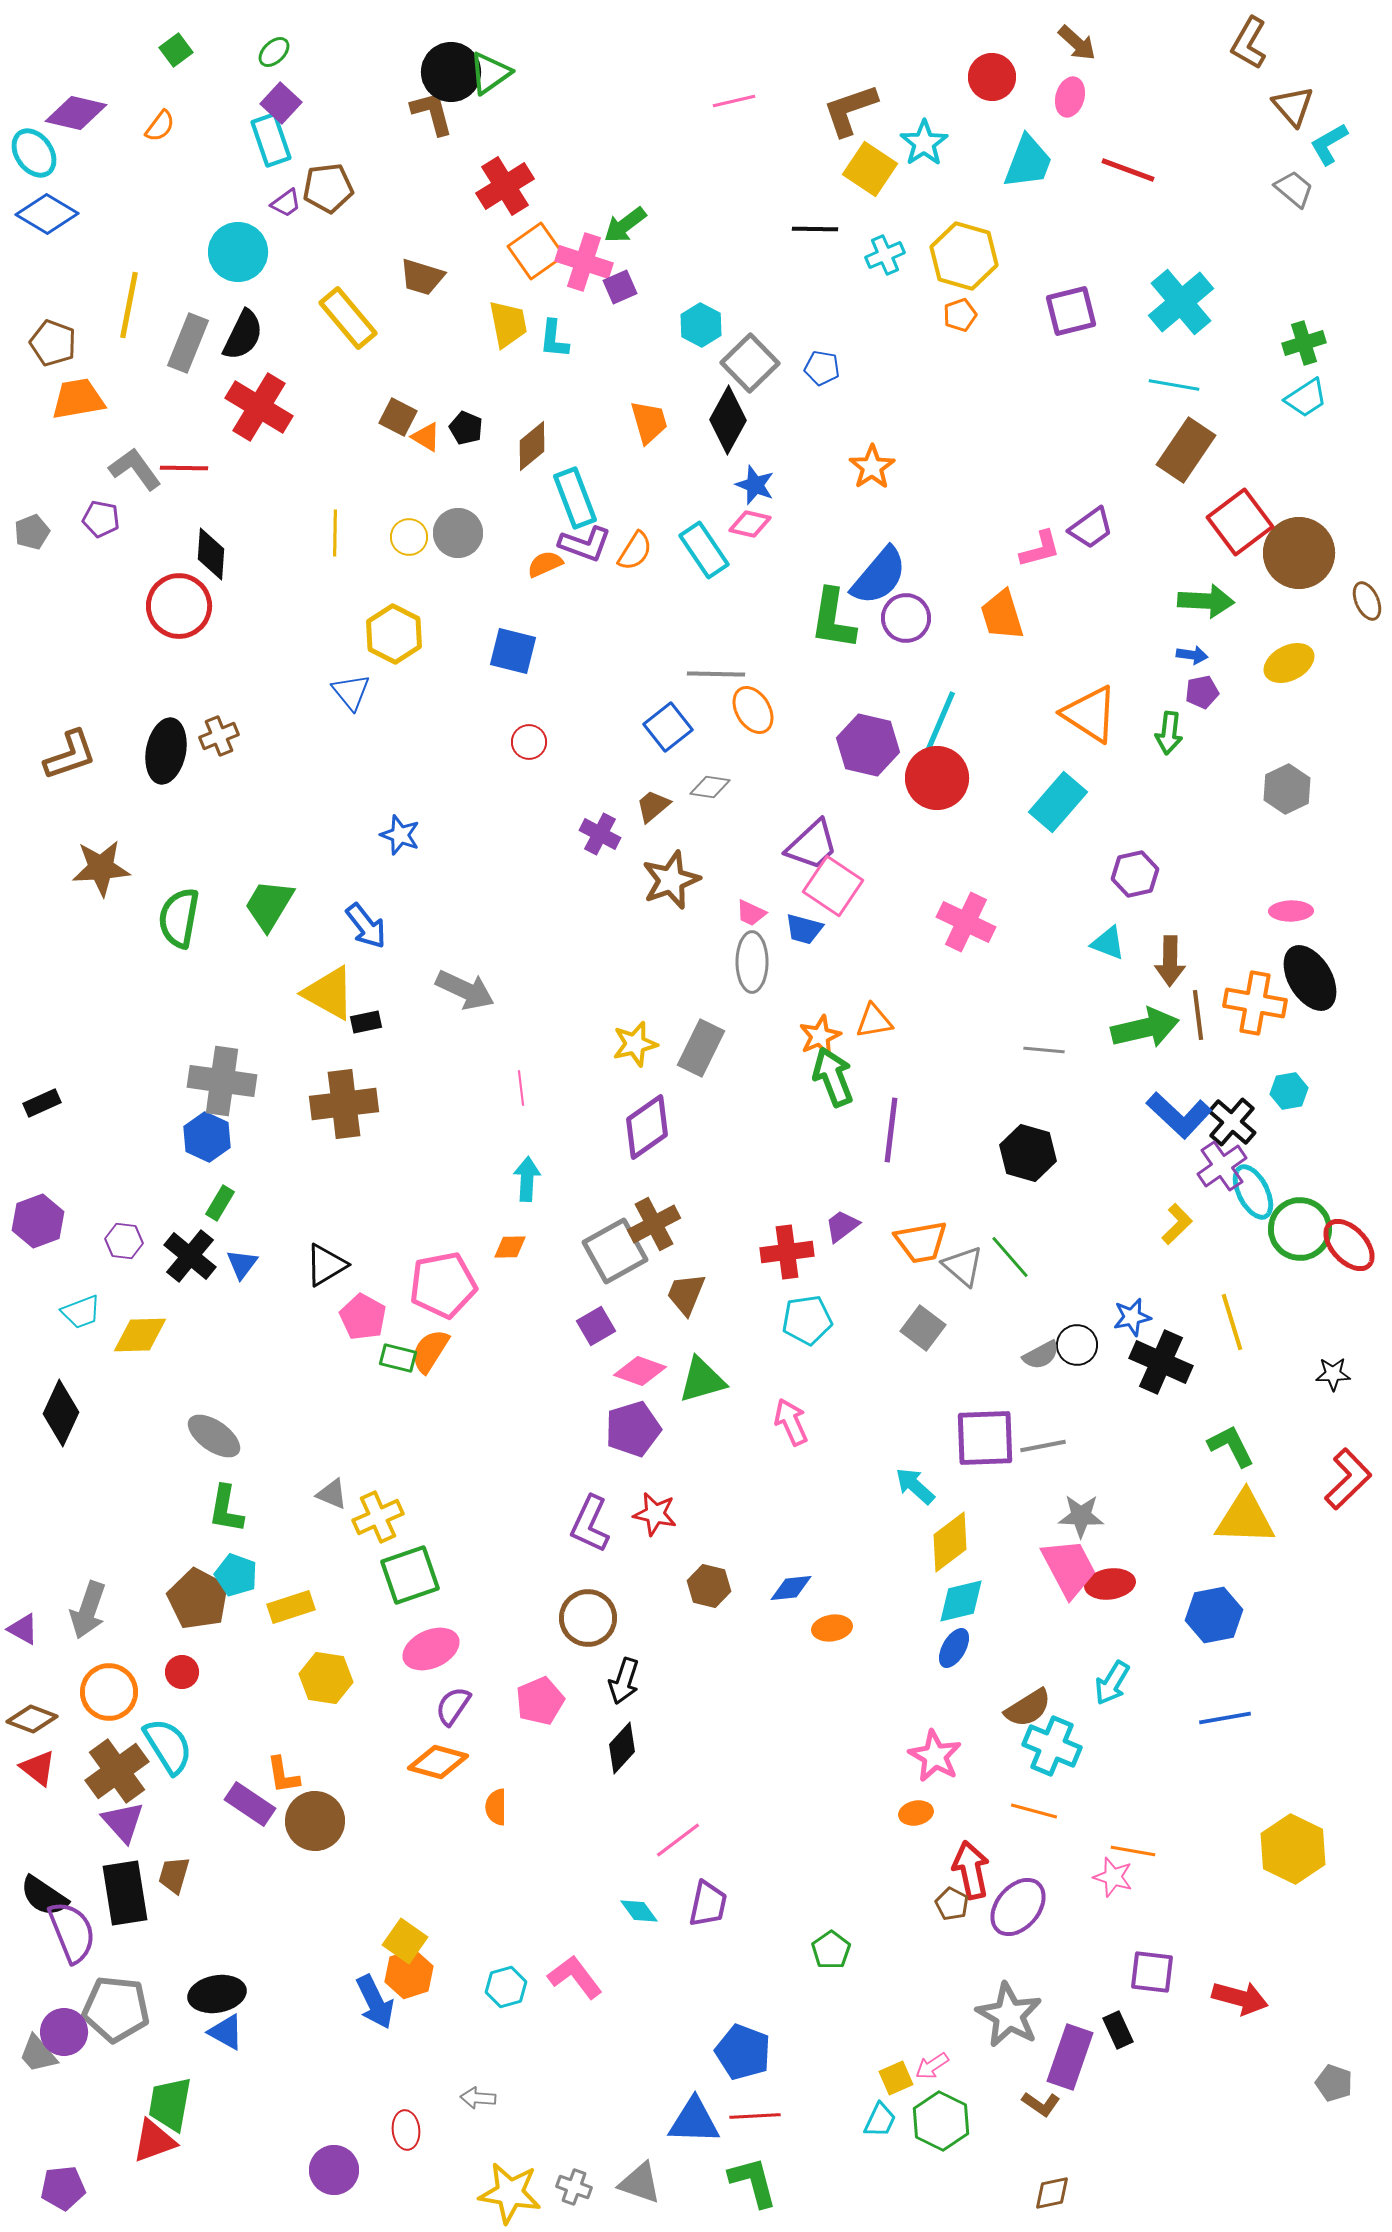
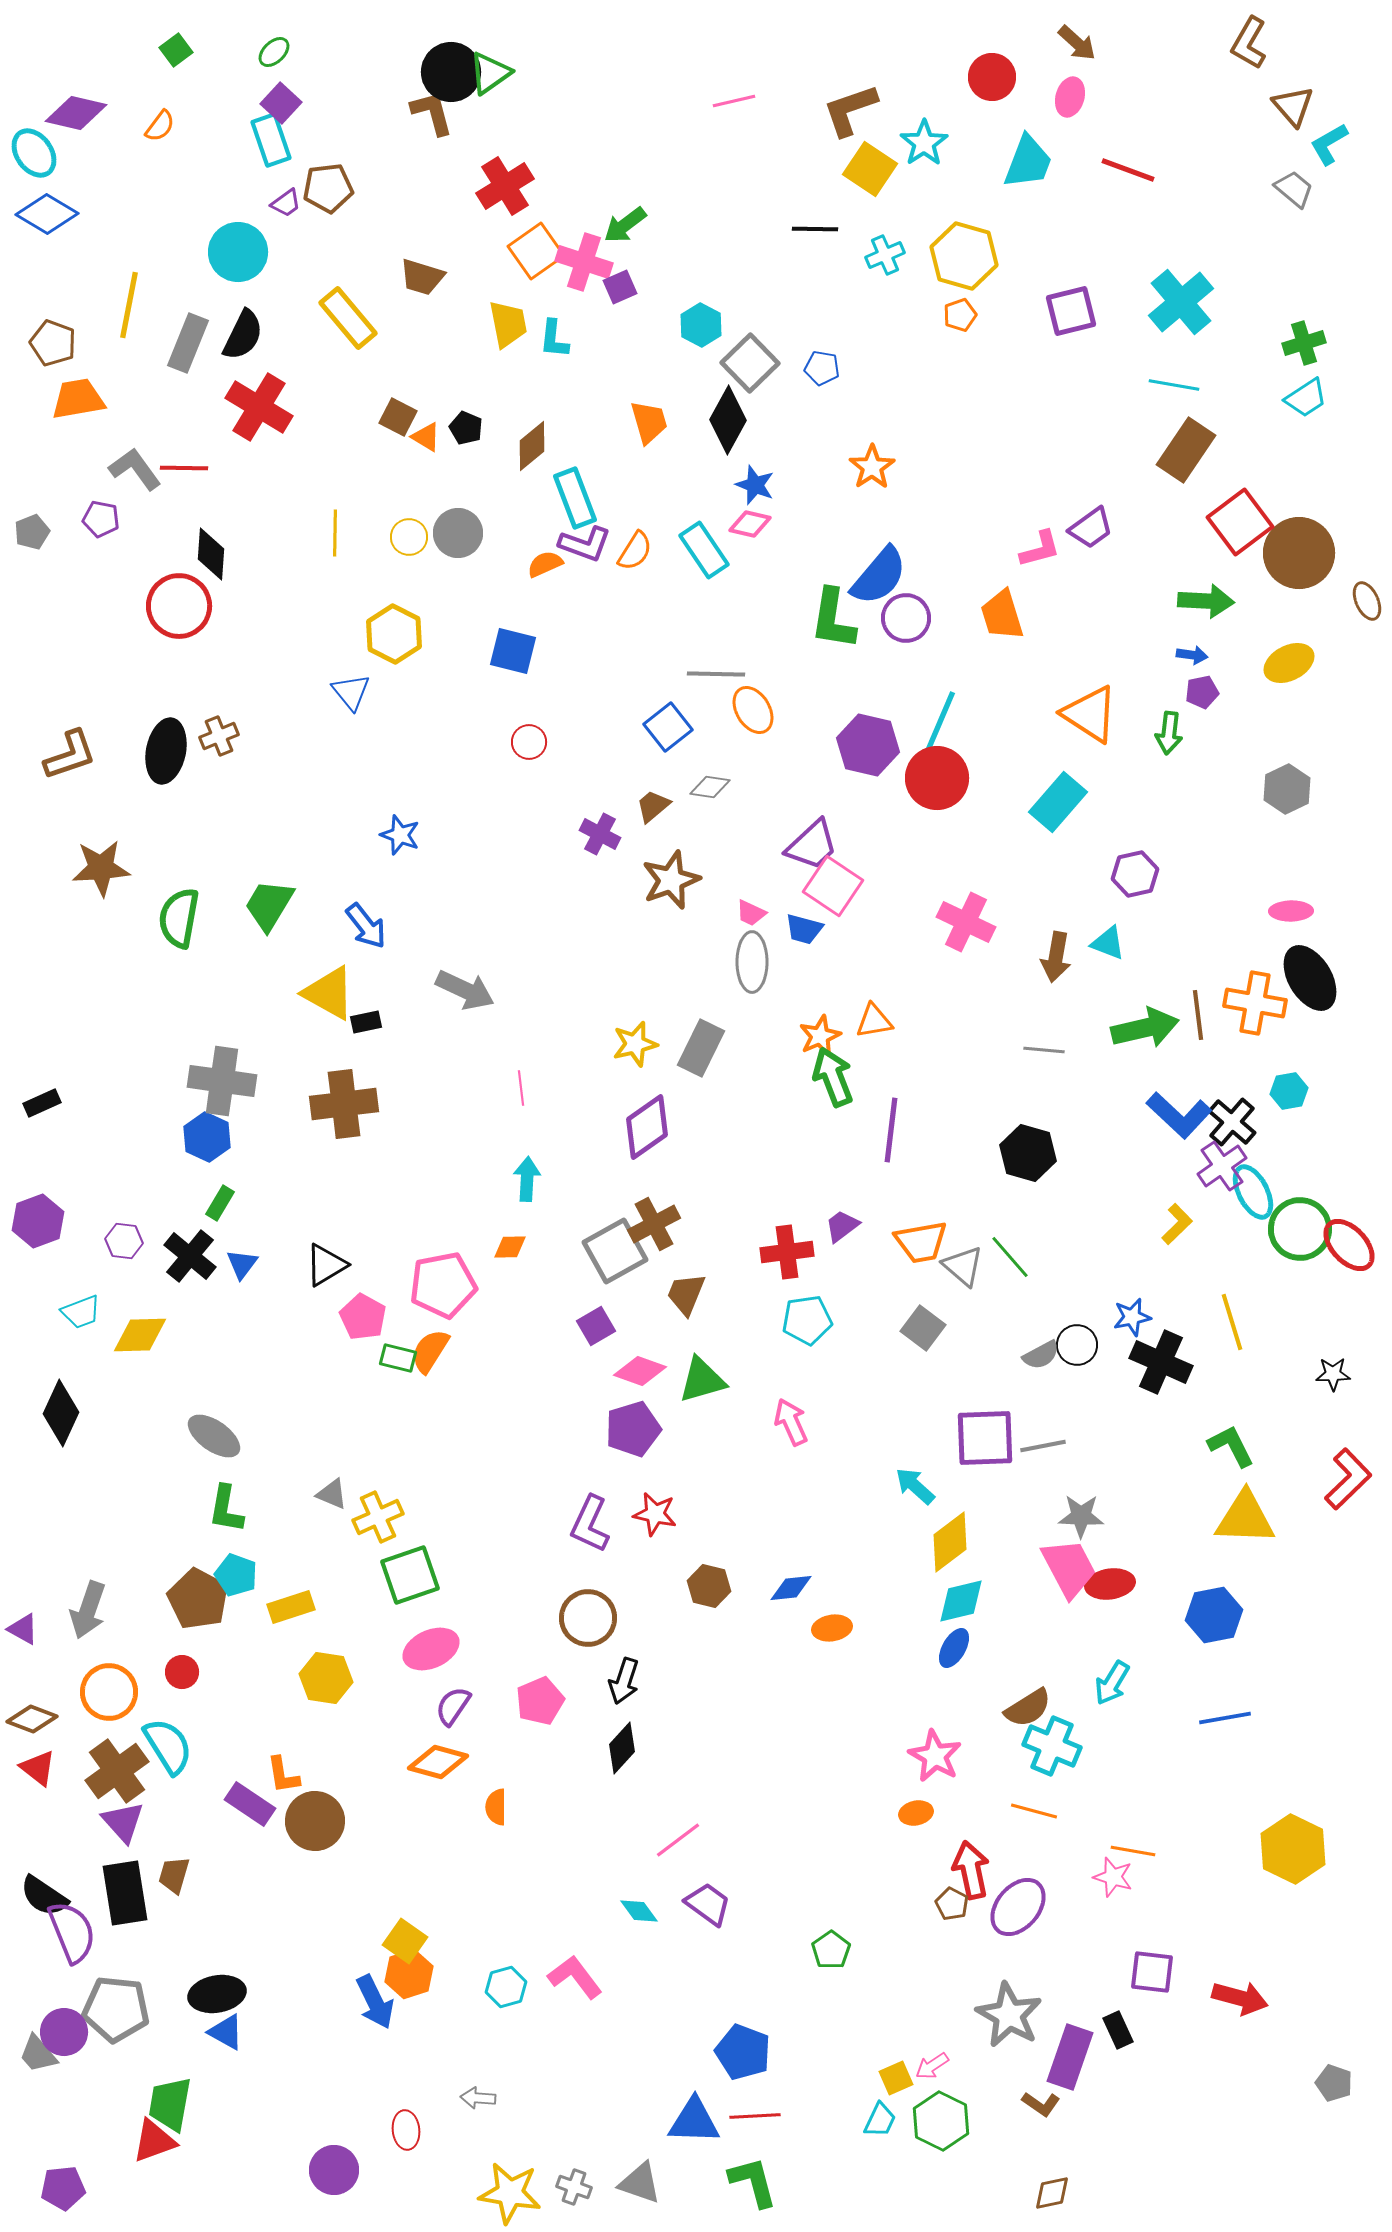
brown arrow at (1170, 961): moved 114 px left, 4 px up; rotated 9 degrees clockwise
purple trapezoid at (708, 1904): rotated 66 degrees counterclockwise
